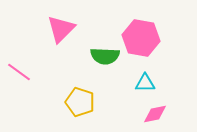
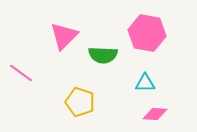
pink triangle: moved 3 px right, 7 px down
pink hexagon: moved 6 px right, 5 px up
green semicircle: moved 2 px left, 1 px up
pink line: moved 2 px right, 1 px down
pink diamond: rotated 15 degrees clockwise
